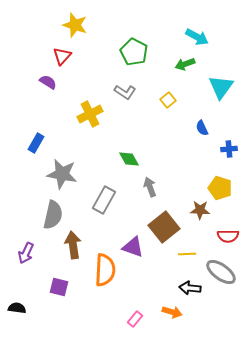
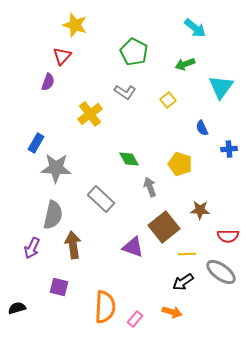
cyan arrow: moved 2 px left, 9 px up; rotated 10 degrees clockwise
purple semicircle: rotated 78 degrees clockwise
yellow cross: rotated 10 degrees counterclockwise
gray star: moved 6 px left, 6 px up; rotated 8 degrees counterclockwise
yellow pentagon: moved 40 px left, 24 px up
gray rectangle: moved 3 px left, 1 px up; rotated 76 degrees counterclockwise
purple arrow: moved 6 px right, 5 px up
orange semicircle: moved 37 px down
black arrow: moved 7 px left, 6 px up; rotated 40 degrees counterclockwise
black semicircle: rotated 24 degrees counterclockwise
